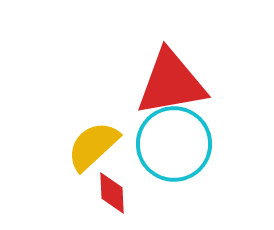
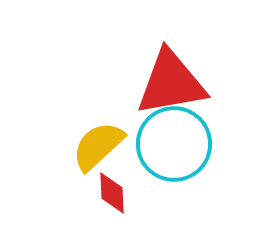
yellow semicircle: moved 5 px right
